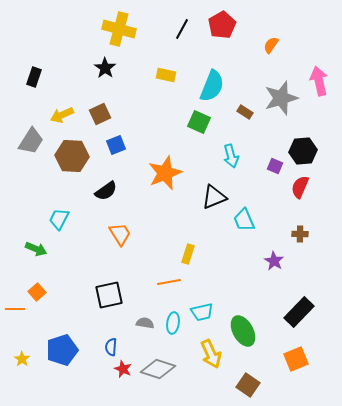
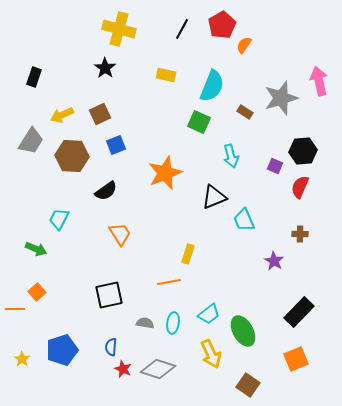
orange semicircle at (271, 45): moved 27 px left
cyan trapezoid at (202, 312): moved 7 px right, 2 px down; rotated 25 degrees counterclockwise
